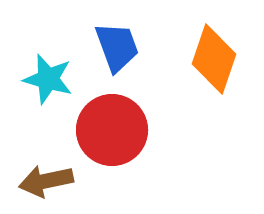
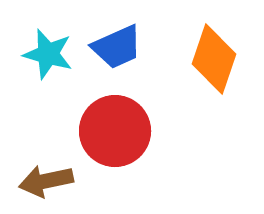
blue trapezoid: rotated 86 degrees clockwise
cyan star: moved 25 px up
red circle: moved 3 px right, 1 px down
